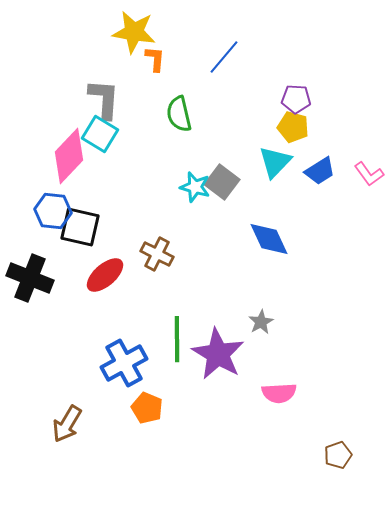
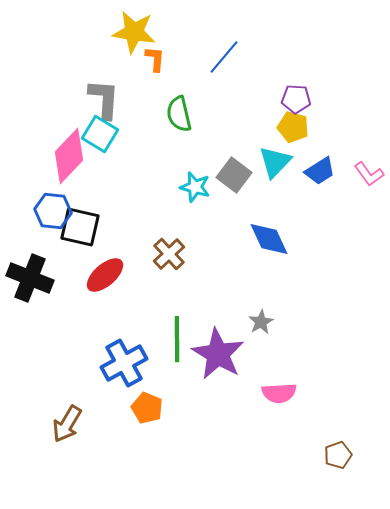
gray square: moved 12 px right, 7 px up
brown cross: moved 12 px right; rotated 20 degrees clockwise
